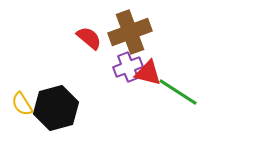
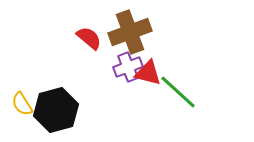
green line: rotated 9 degrees clockwise
black hexagon: moved 2 px down
